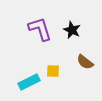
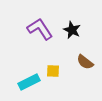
purple L-shape: rotated 16 degrees counterclockwise
